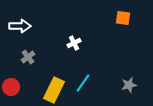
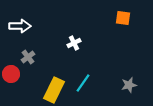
red circle: moved 13 px up
